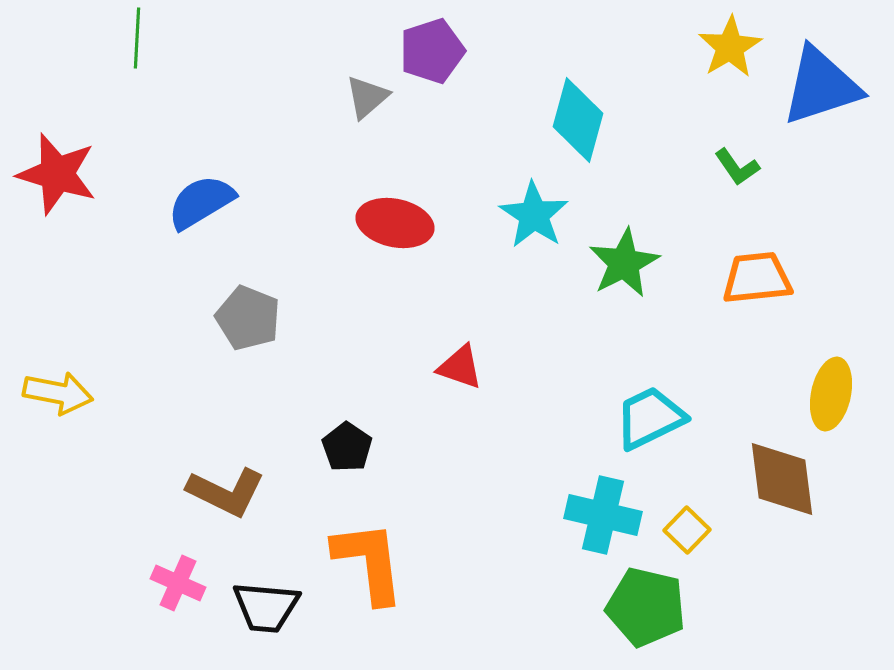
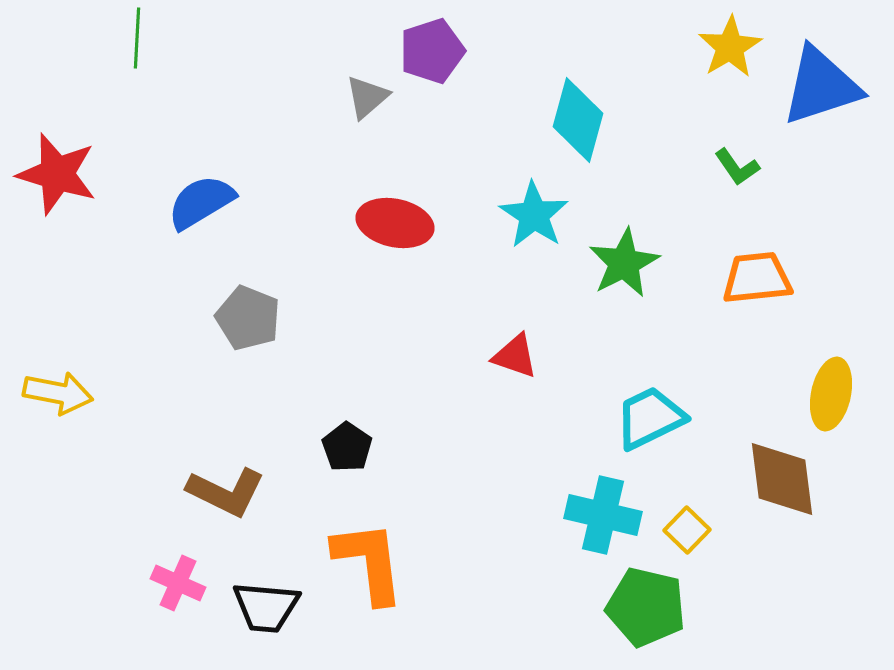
red triangle: moved 55 px right, 11 px up
